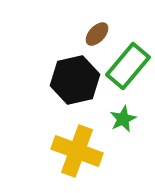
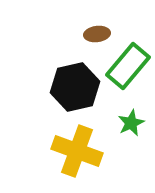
brown ellipse: rotated 40 degrees clockwise
black hexagon: moved 7 px down
green star: moved 8 px right, 4 px down
